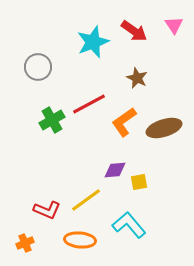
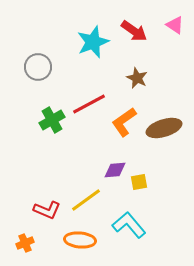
pink triangle: moved 1 px right; rotated 24 degrees counterclockwise
